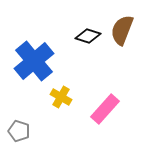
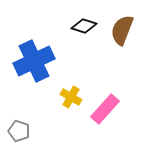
black diamond: moved 4 px left, 10 px up
blue cross: rotated 15 degrees clockwise
yellow cross: moved 10 px right
